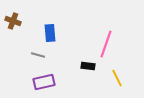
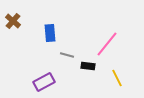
brown cross: rotated 21 degrees clockwise
pink line: moved 1 px right; rotated 20 degrees clockwise
gray line: moved 29 px right
purple rectangle: rotated 15 degrees counterclockwise
